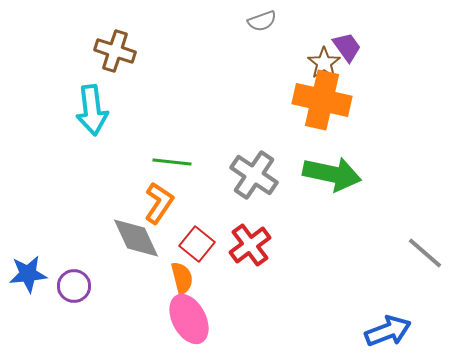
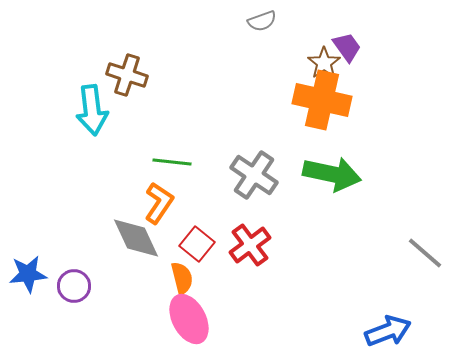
brown cross: moved 12 px right, 24 px down
